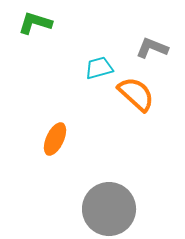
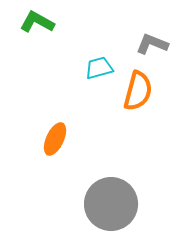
green L-shape: moved 2 px right, 1 px up; rotated 12 degrees clockwise
gray L-shape: moved 4 px up
orange semicircle: moved 2 px right, 3 px up; rotated 63 degrees clockwise
gray circle: moved 2 px right, 5 px up
